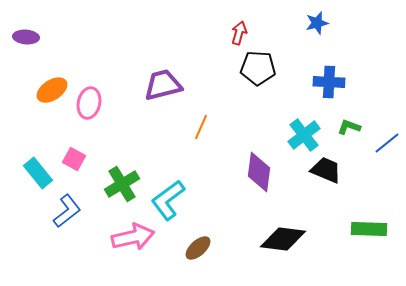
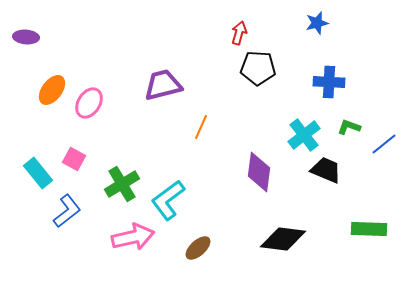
orange ellipse: rotated 20 degrees counterclockwise
pink ellipse: rotated 20 degrees clockwise
blue line: moved 3 px left, 1 px down
